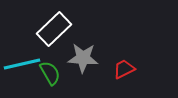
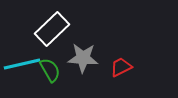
white rectangle: moved 2 px left
red trapezoid: moved 3 px left, 2 px up
green semicircle: moved 3 px up
